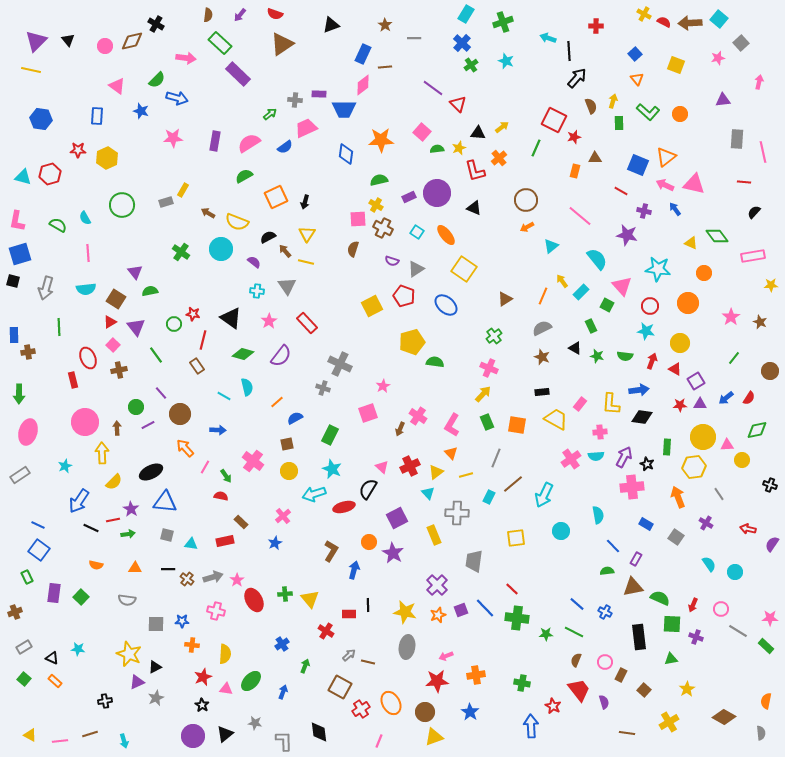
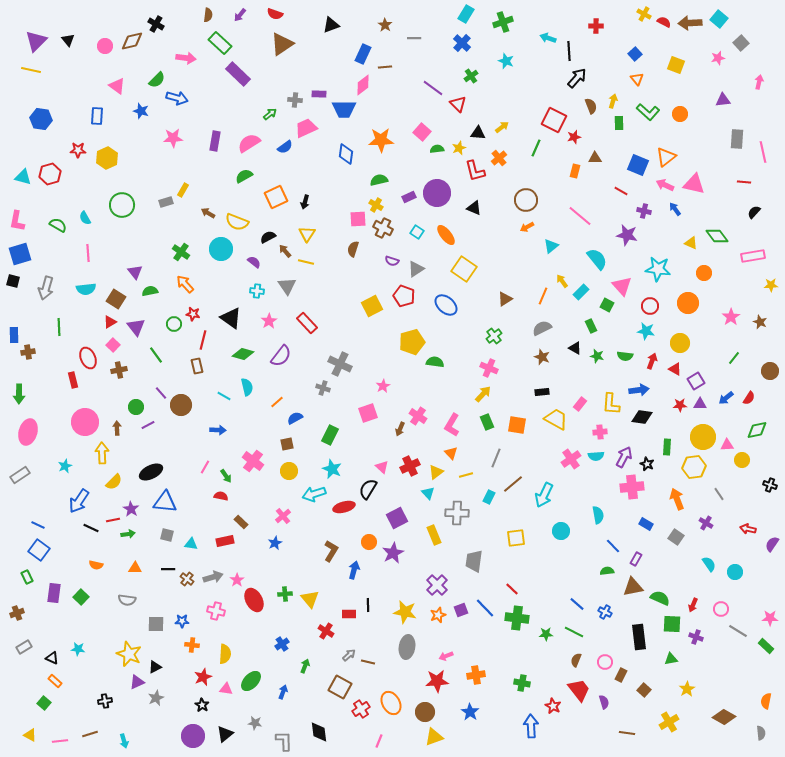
green cross at (471, 65): moved 11 px down
brown rectangle at (197, 366): rotated 21 degrees clockwise
brown circle at (180, 414): moved 1 px right, 9 px up
orange arrow at (185, 448): moved 164 px up
orange arrow at (678, 497): moved 1 px left, 2 px down
purple star at (393, 553): rotated 15 degrees clockwise
brown cross at (15, 612): moved 2 px right, 1 px down
green square at (24, 679): moved 20 px right, 24 px down
